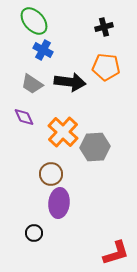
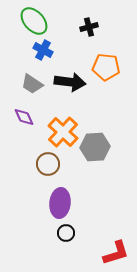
black cross: moved 15 px left
brown circle: moved 3 px left, 10 px up
purple ellipse: moved 1 px right
black circle: moved 32 px right
